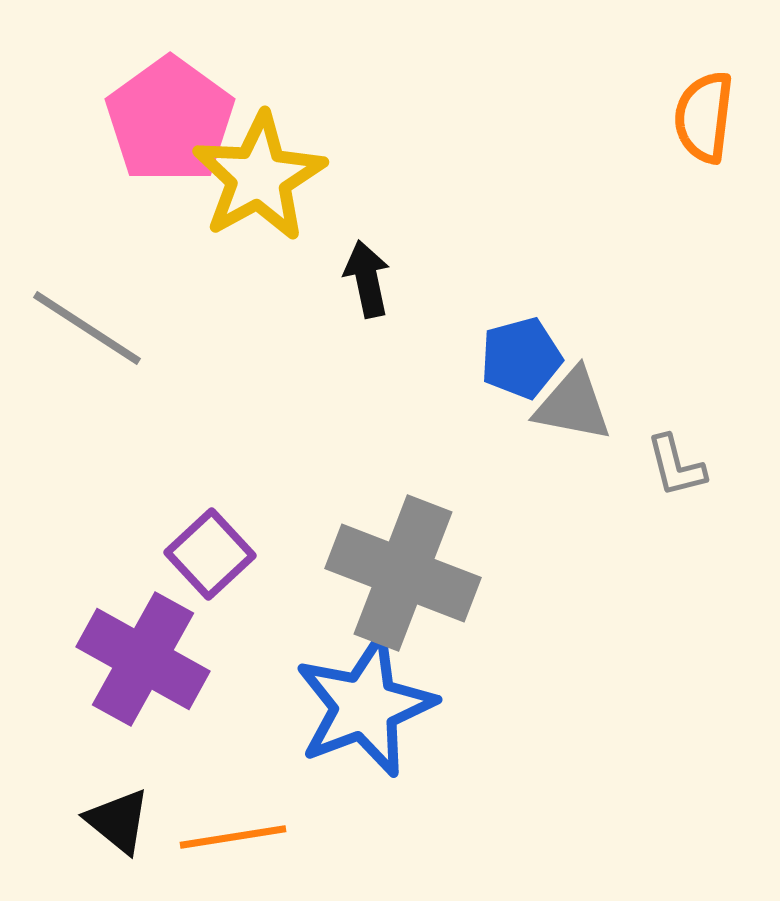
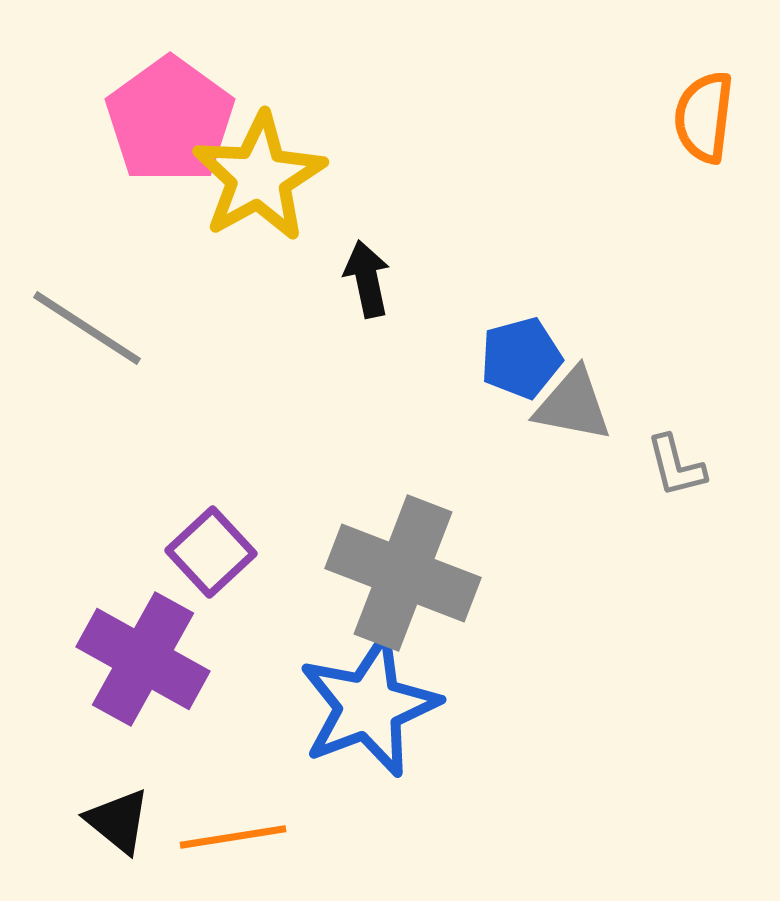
purple square: moved 1 px right, 2 px up
blue star: moved 4 px right
